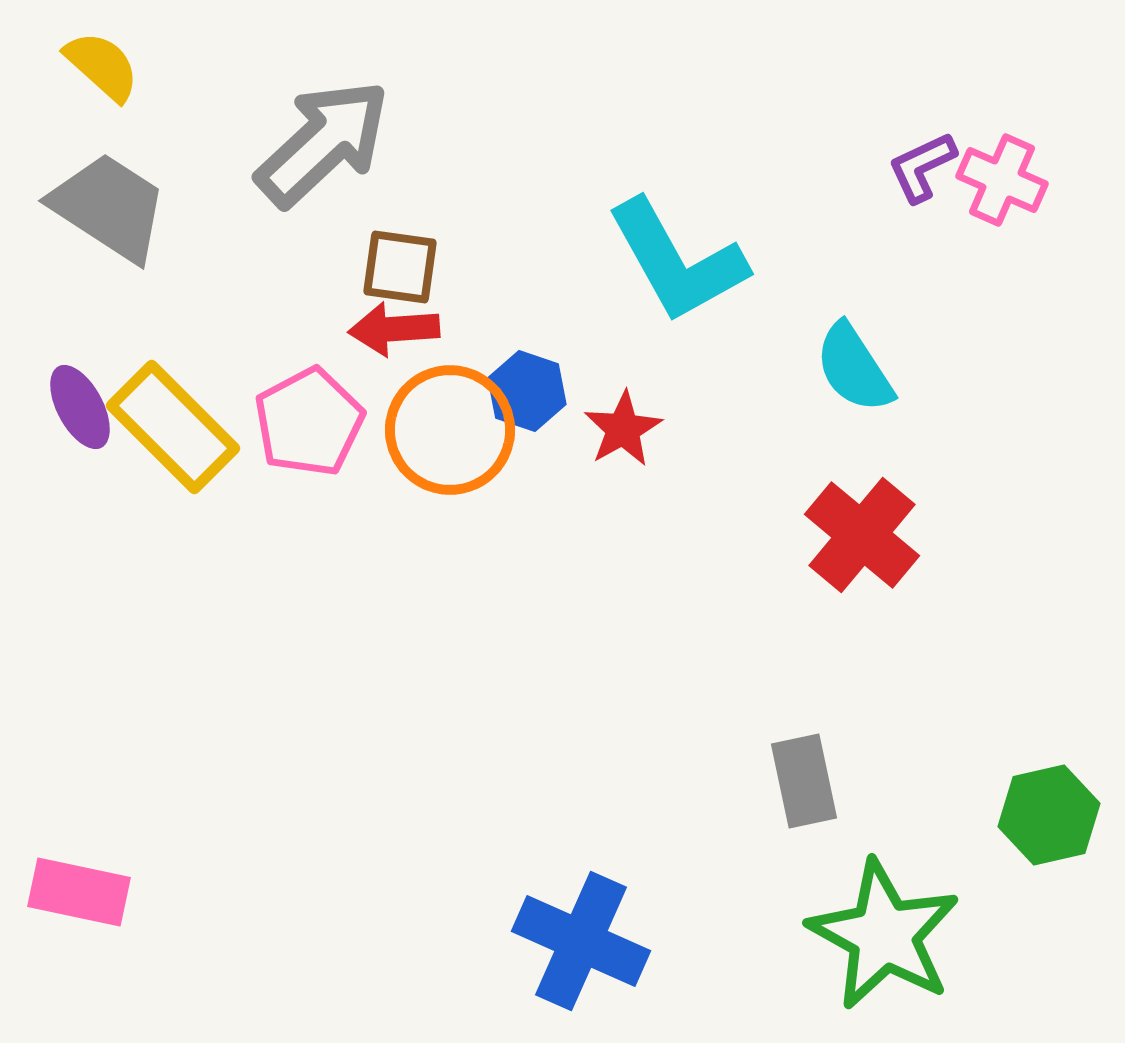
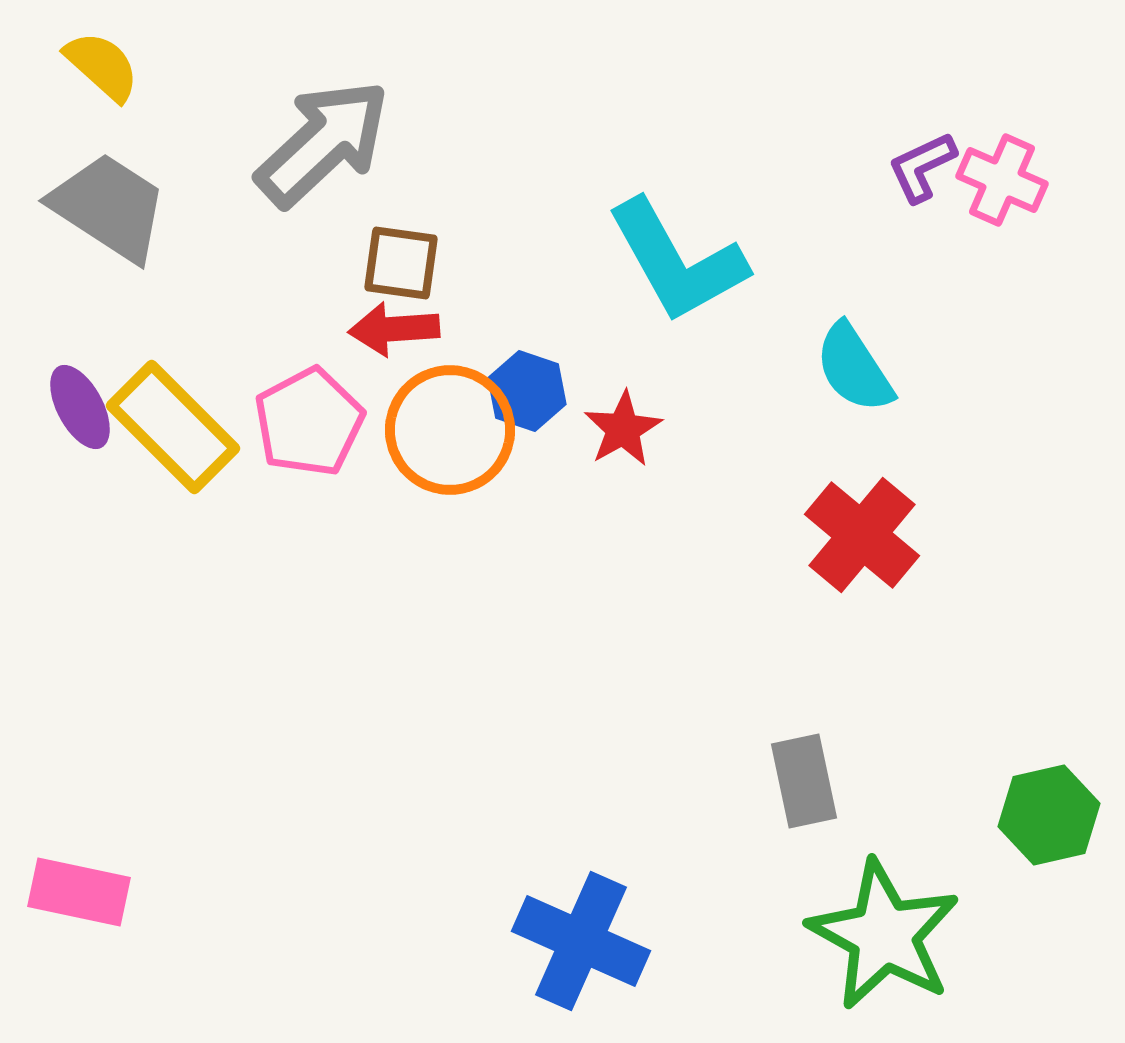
brown square: moved 1 px right, 4 px up
